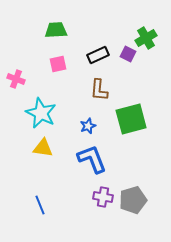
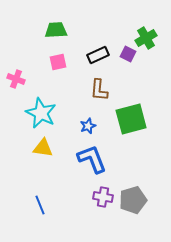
pink square: moved 2 px up
